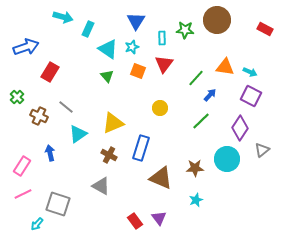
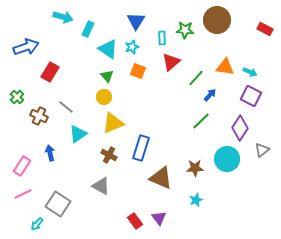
red triangle at (164, 64): moved 7 px right, 2 px up; rotated 12 degrees clockwise
yellow circle at (160, 108): moved 56 px left, 11 px up
gray square at (58, 204): rotated 15 degrees clockwise
